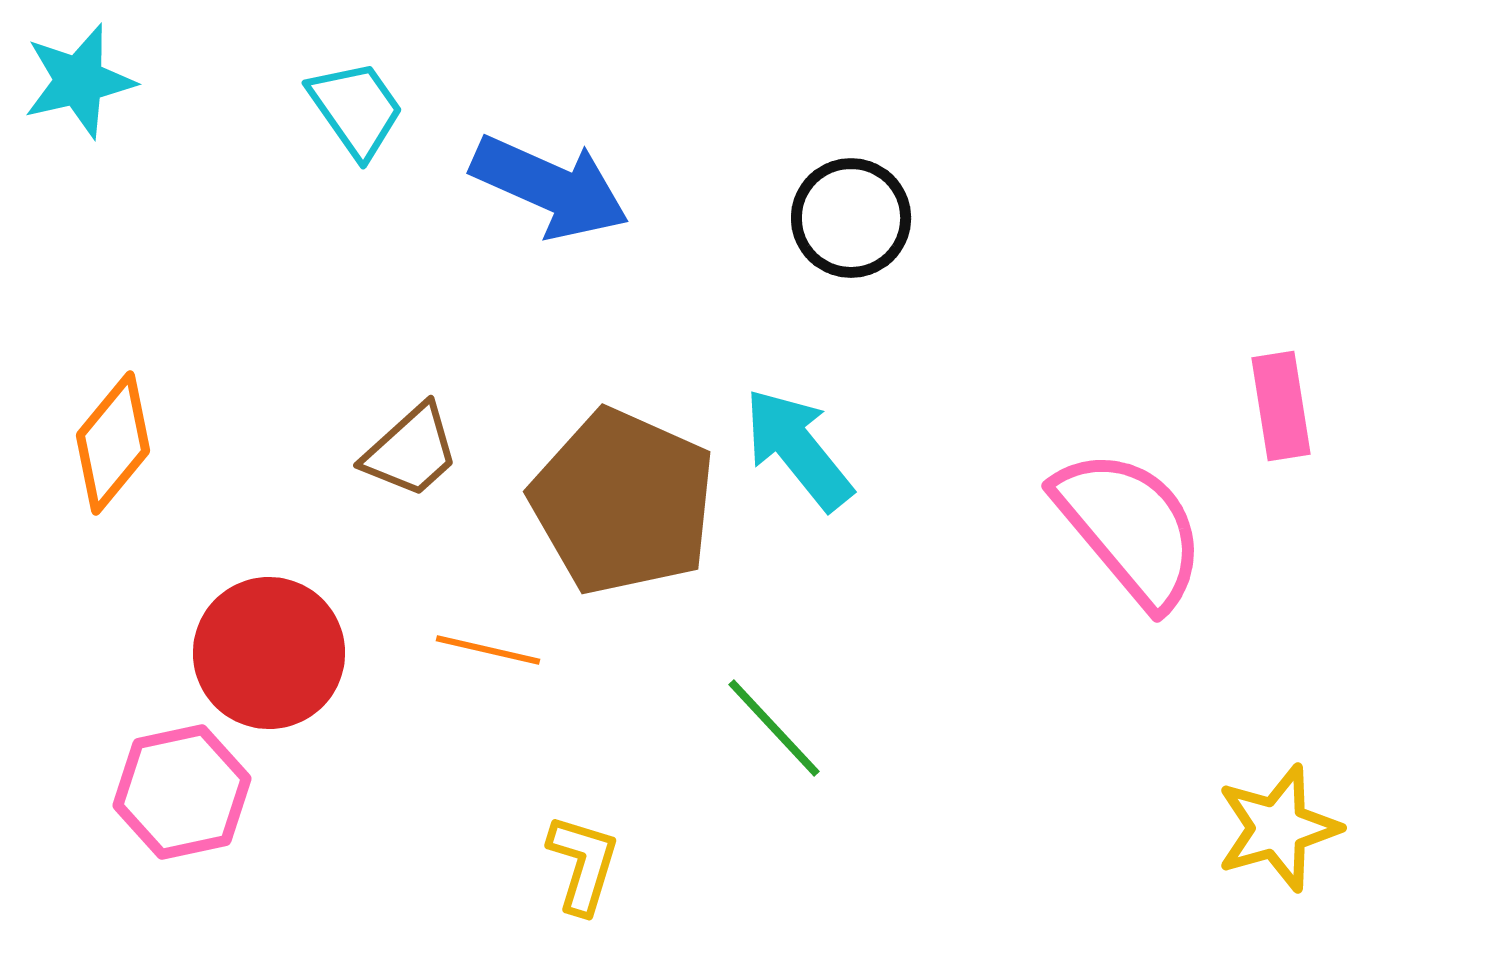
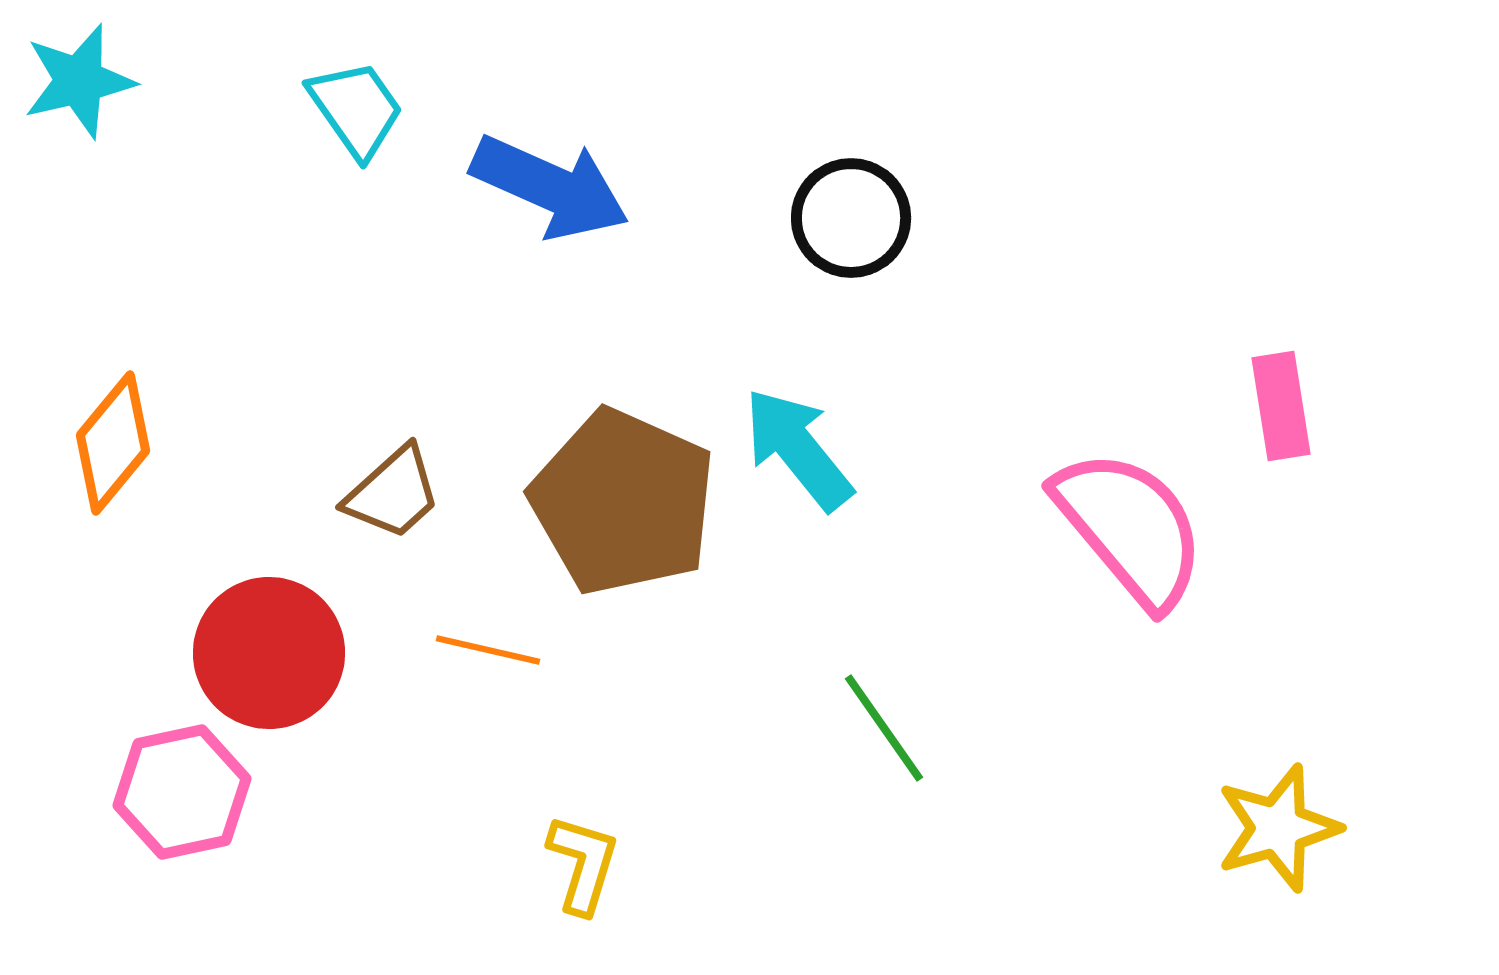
brown trapezoid: moved 18 px left, 42 px down
green line: moved 110 px right; rotated 8 degrees clockwise
